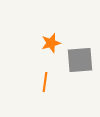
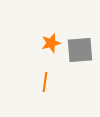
gray square: moved 10 px up
